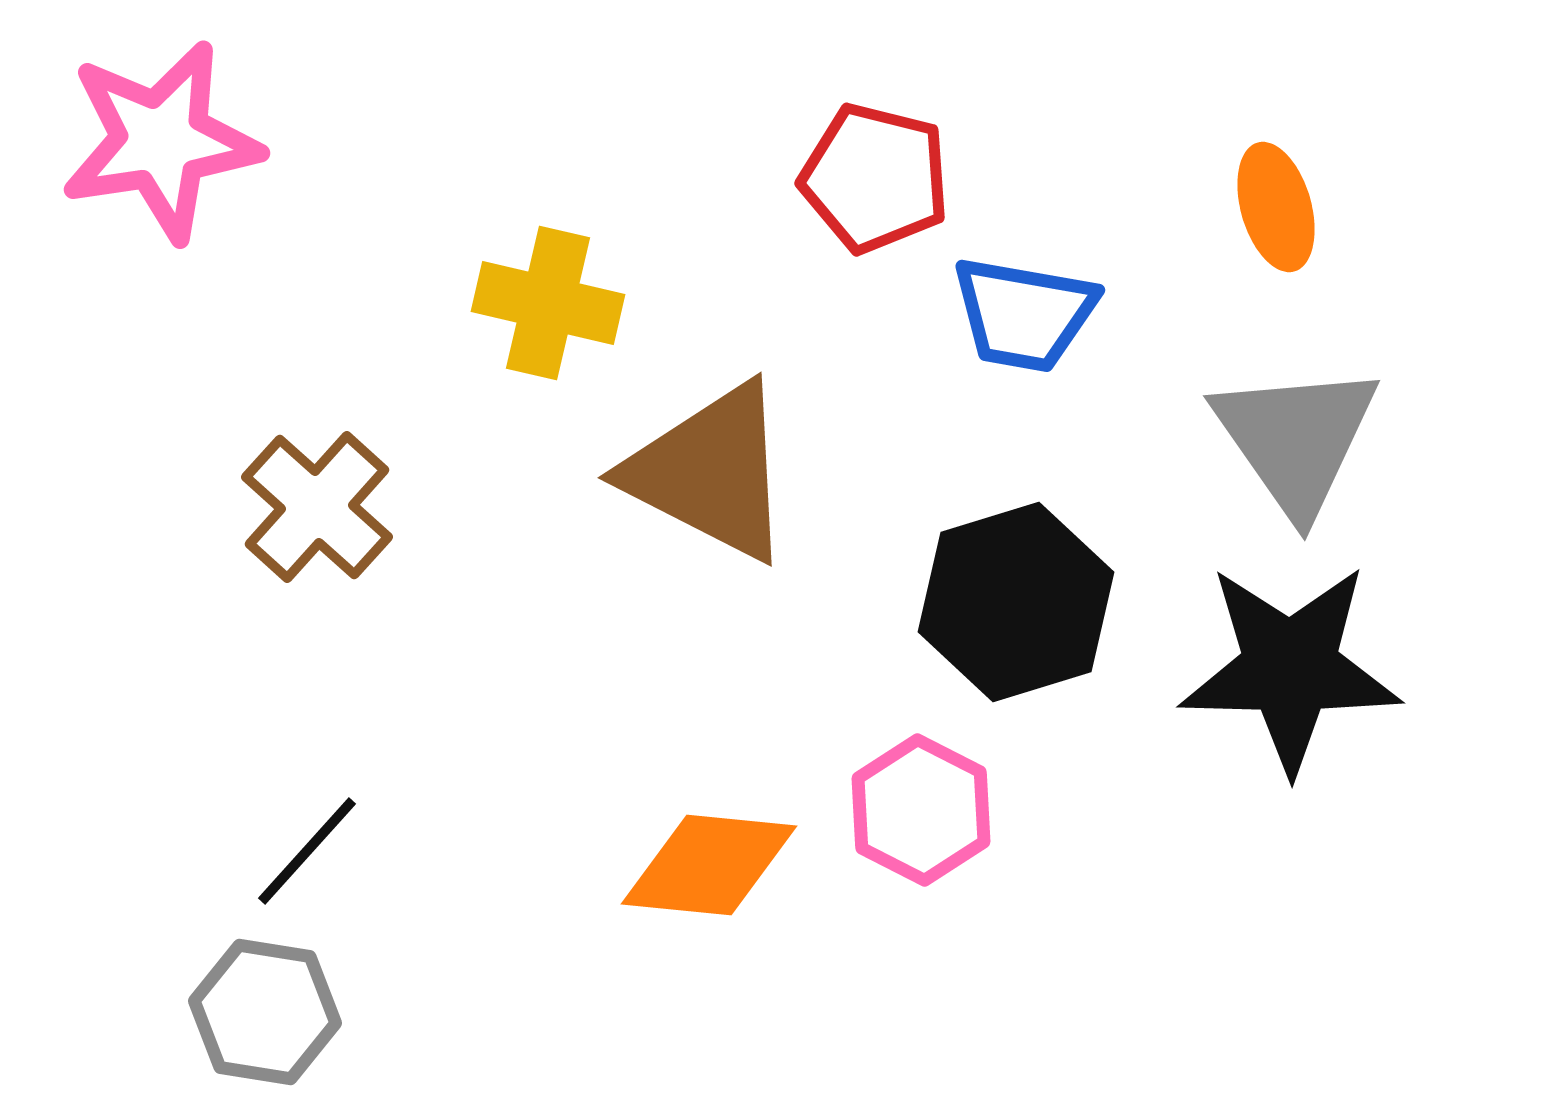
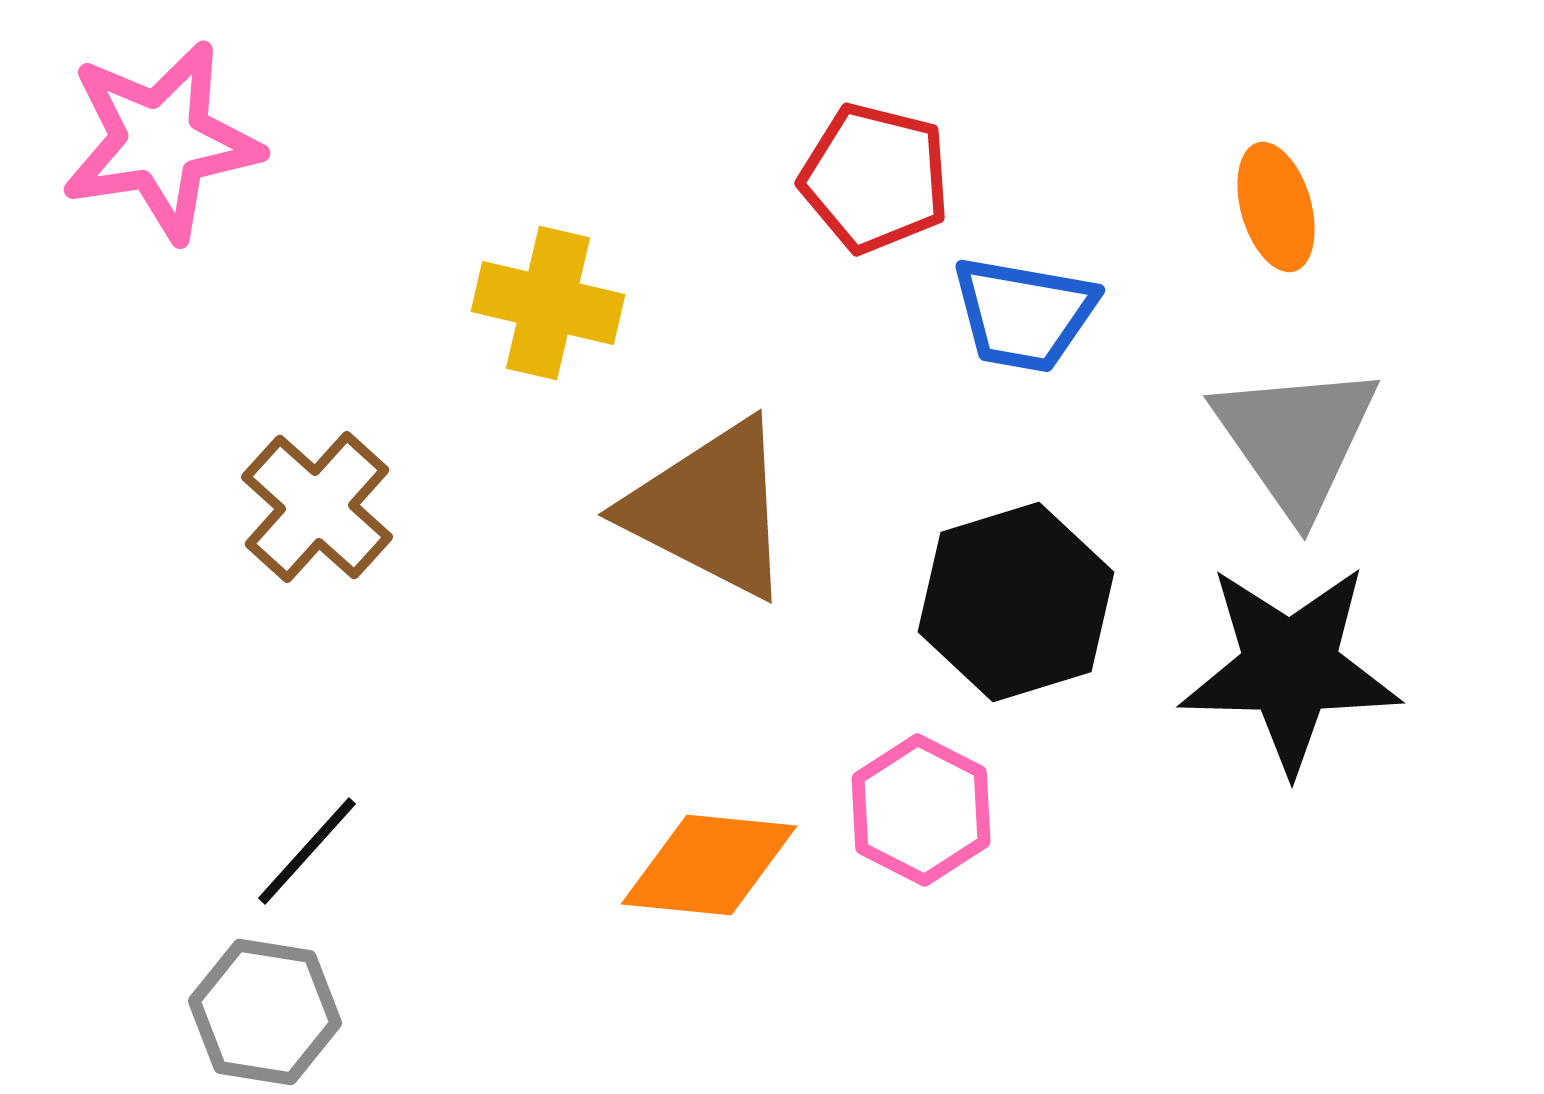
brown triangle: moved 37 px down
